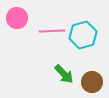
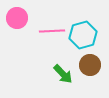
green arrow: moved 1 px left
brown circle: moved 2 px left, 17 px up
